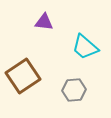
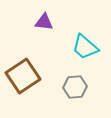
gray hexagon: moved 1 px right, 3 px up
